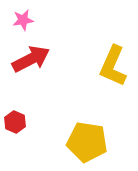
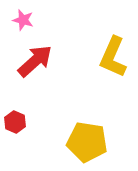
pink star: rotated 25 degrees clockwise
red arrow: moved 4 px right, 2 px down; rotated 15 degrees counterclockwise
yellow L-shape: moved 9 px up
